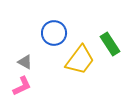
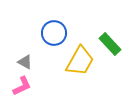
green rectangle: rotated 10 degrees counterclockwise
yellow trapezoid: moved 1 px down; rotated 8 degrees counterclockwise
